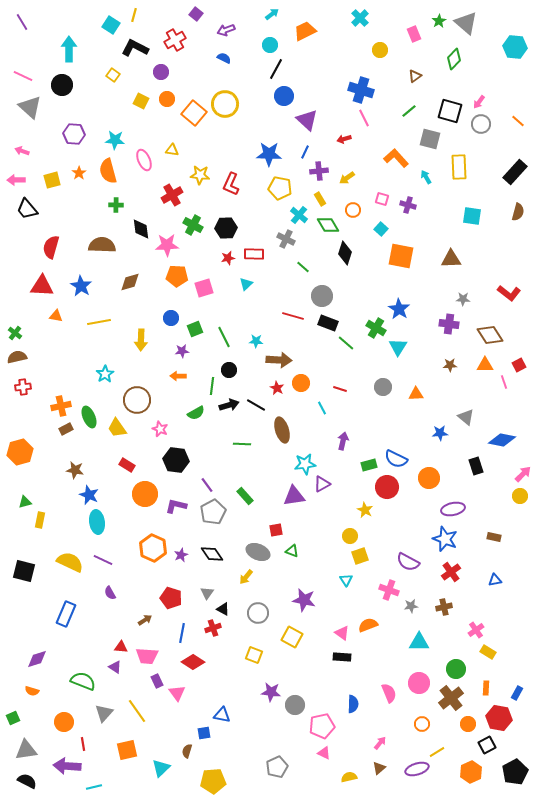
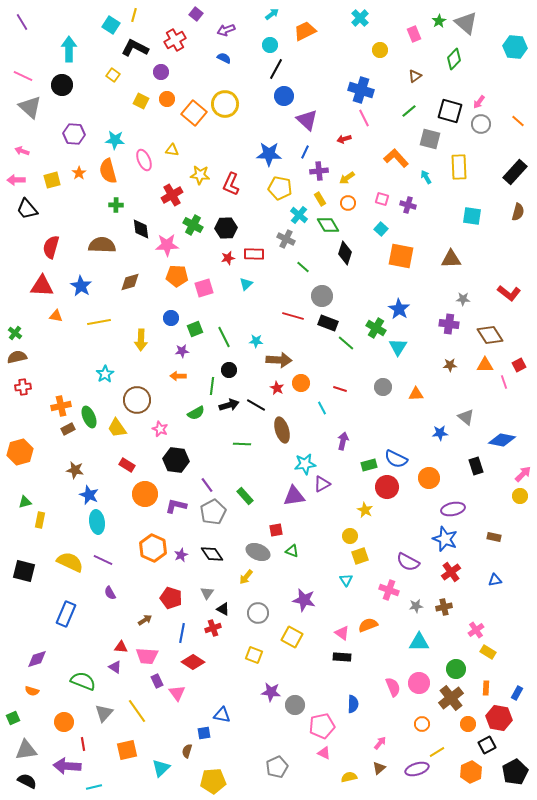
orange circle at (353, 210): moved 5 px left, 7 px up
brown rectangle at (66, 429): moved 2 px right
gray star at (411, 606): moved 5 px right
pink semicircle at (389, 693): moved 4 px right, 6 px up
